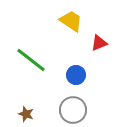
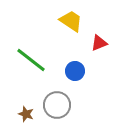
blue circle: moved 1 px left, 4 px up
gray circle: moved 16 px left, 5 px up
